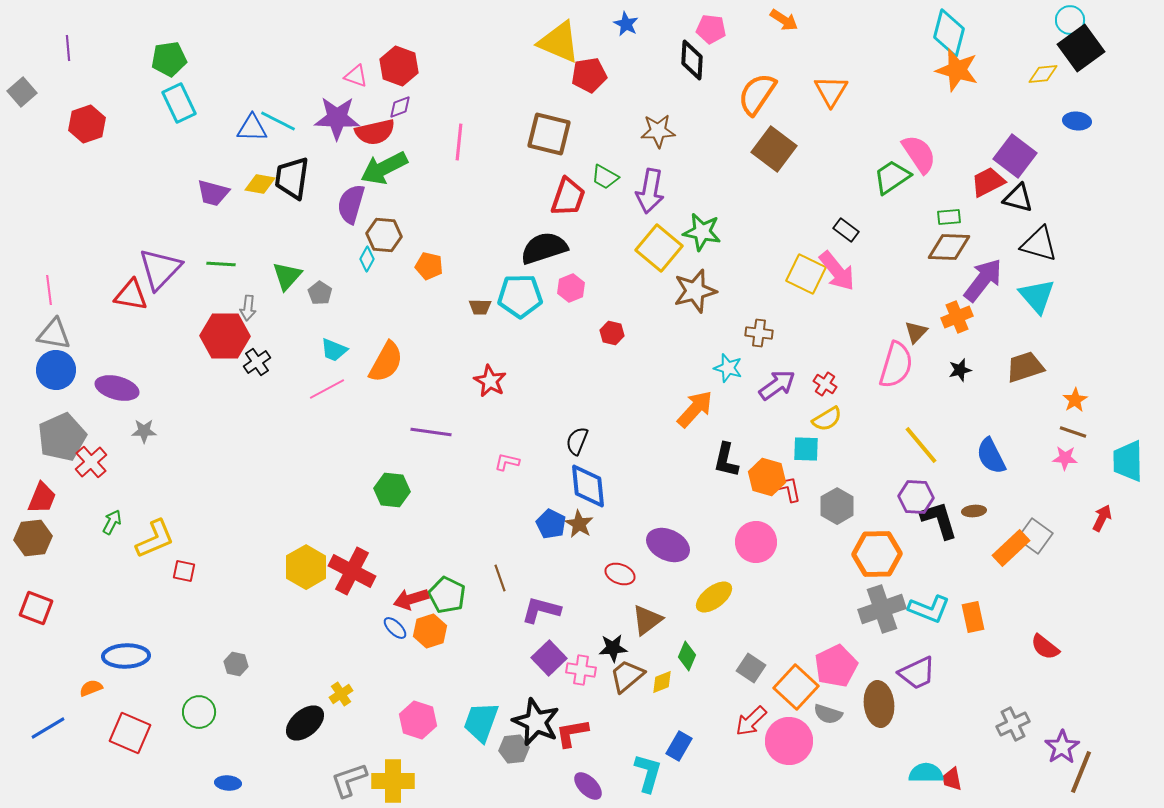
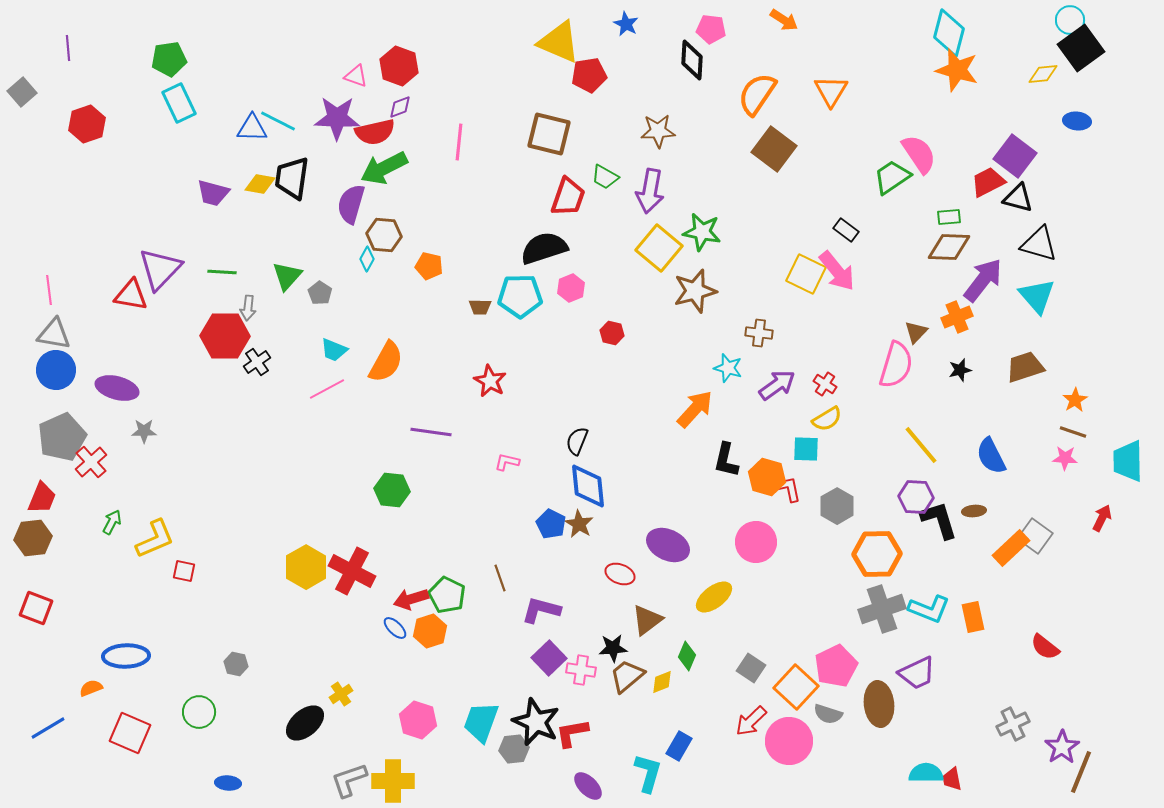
green line at (221, 264): moved 1 px right, 8 px down
